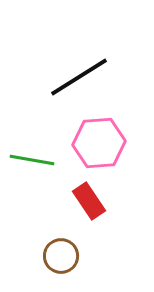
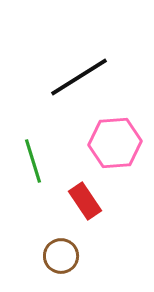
pink hexagon: moved 16 px right
green line: moved 1 px right, 1 px down; rotated 63 degrees clockwise
red rectangle: moved 4 px left
